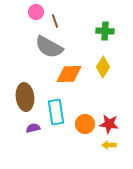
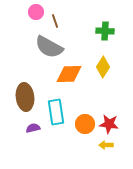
yellow arrow: moved 3 px left
